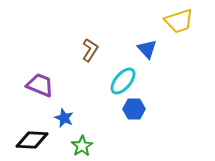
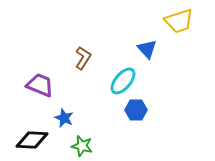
brown L-shape: moved 7 px left, 8 px down
blue hexagon: moved 2 px right, 1 px down
green star: rotated 25 degrees counterclockwise
